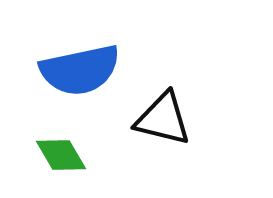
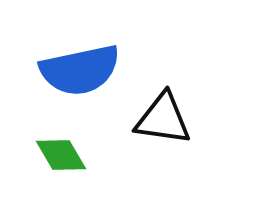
black triangle: rotated 6 degrees counterclockwise
